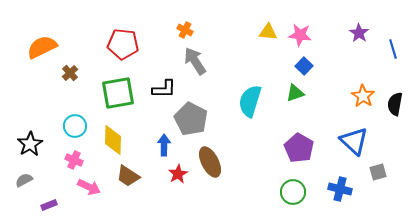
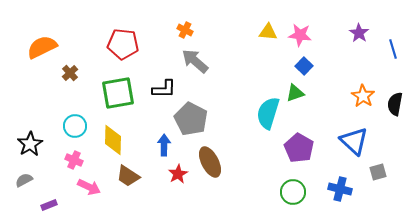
gray arrow: rotated 16 degrees counterclockwise
cyan semicircle: moved 18 px right, 12 px down
